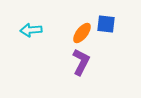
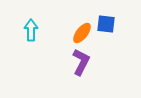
cyan arrow: rotated 95 degrees clockwise
